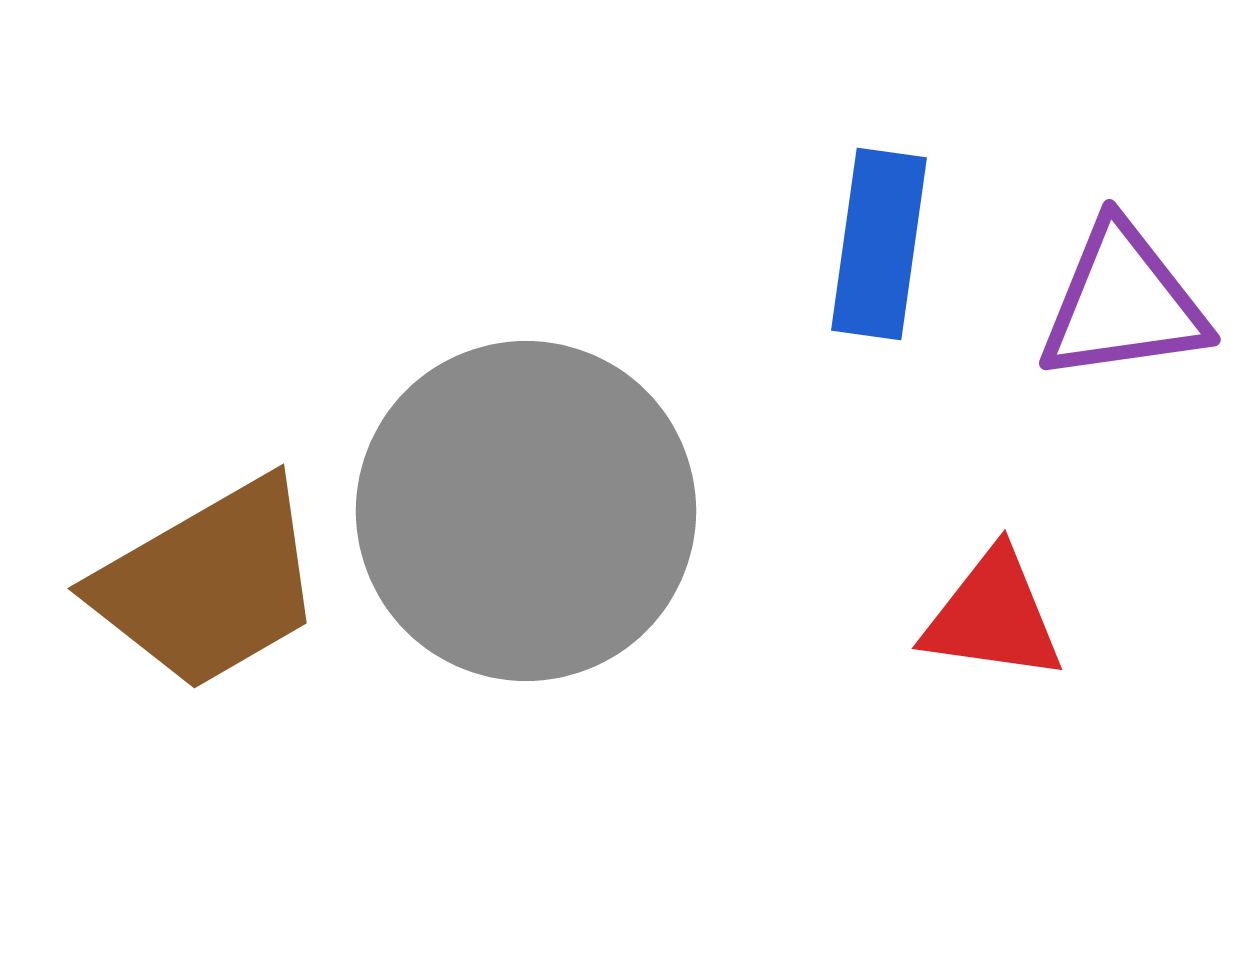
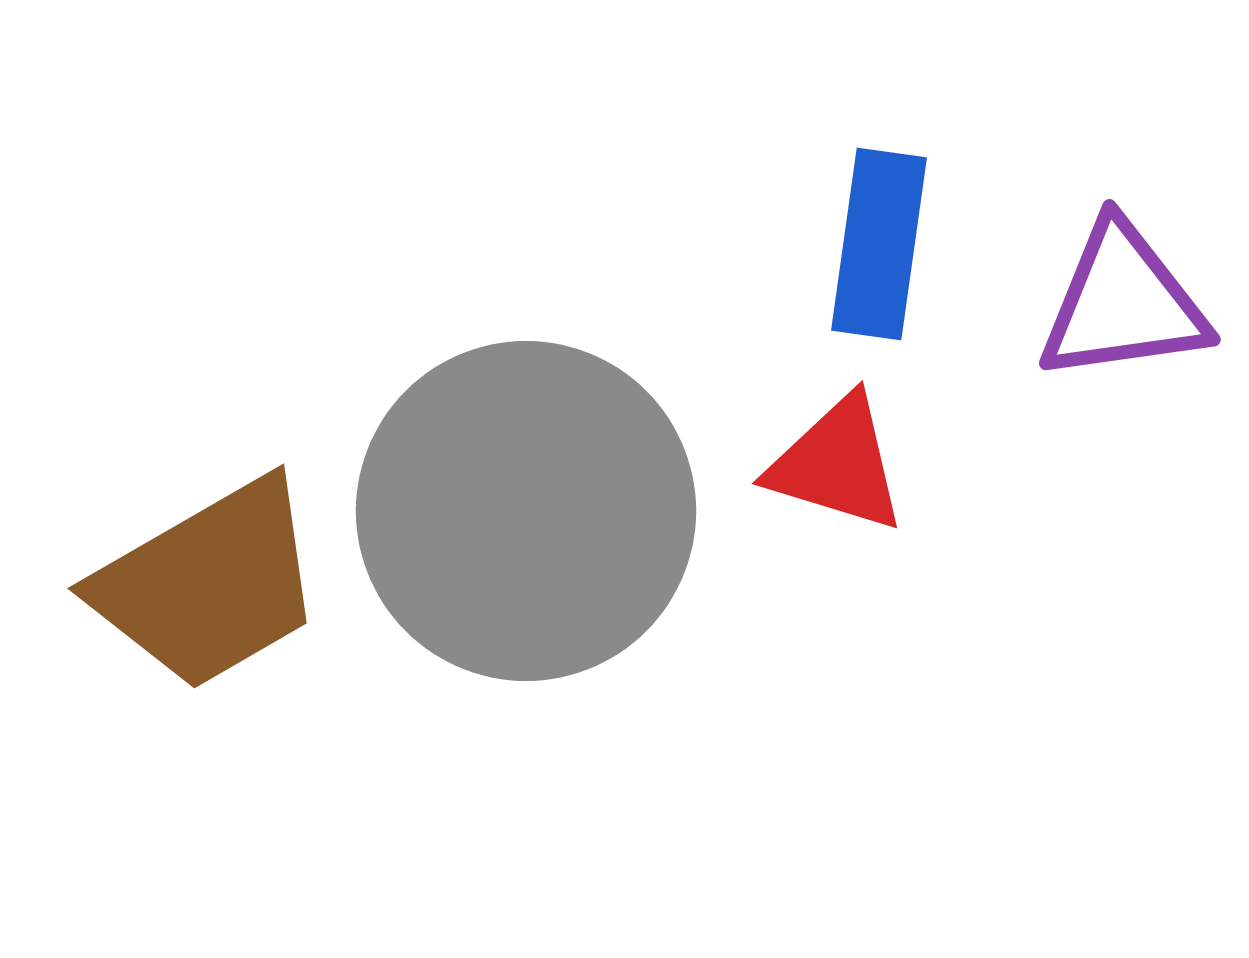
red triangle: moved 156 px left, 152 px up; rotated 9 degrees clockwise
